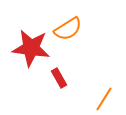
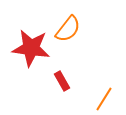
orange semicircle: rotated 20 degrees counterclockwise
red rectangle: moved 3 px right, 3 px down
